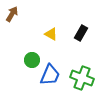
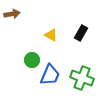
brown arrow: rotated 49 degrees clockwise
yellow triangle: moved 1 px down
